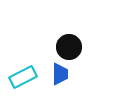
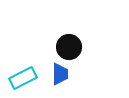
cyan rectangle: moved 1 px down
